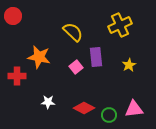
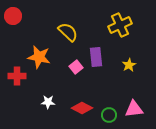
yellow semicircle: moved 5 px left
red diamond: moved 2 px left
